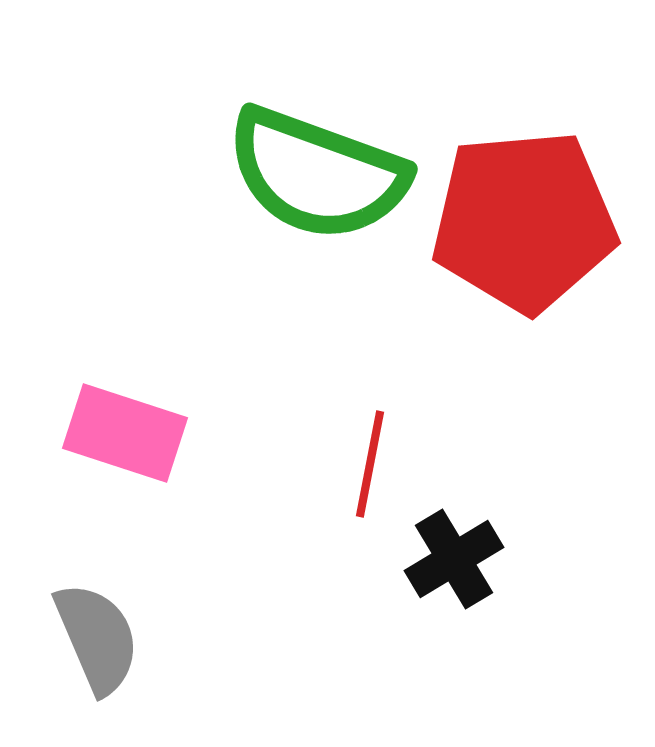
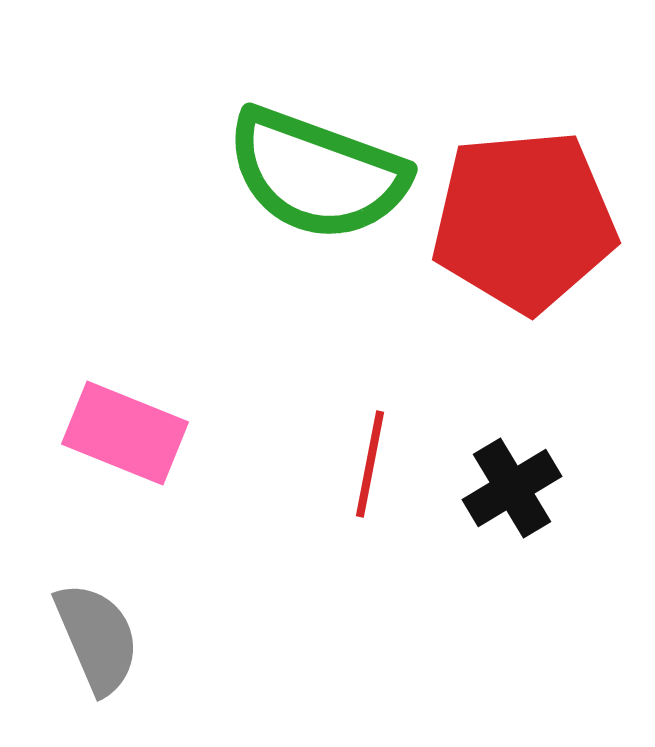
pink rectangle: rotated 4 degrees clockwise
black cross: moved 58 px right, 71 px up
